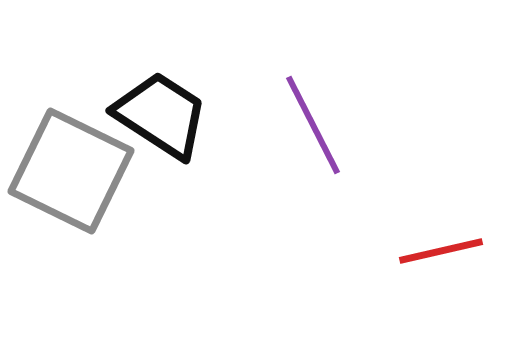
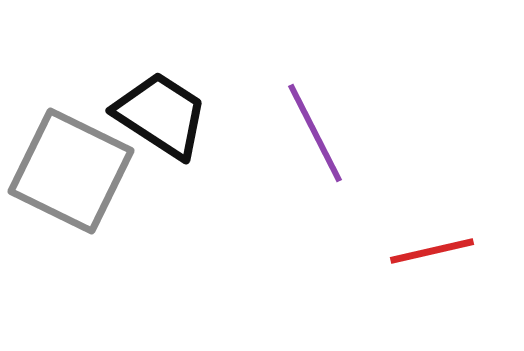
purple line: moved 2 px right, 8 px down
red line: moved 9 px left
